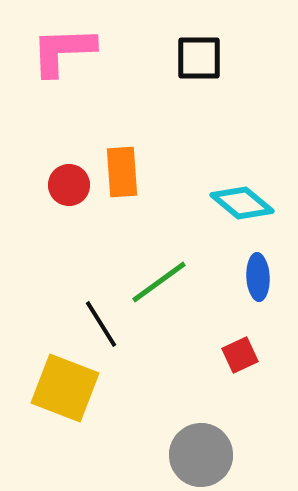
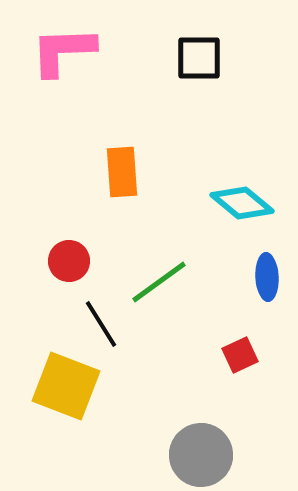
red circle: moved 76 px down
blue ellipse: moved 9 px right
yellow square: moved 1 px right, 2 px up
